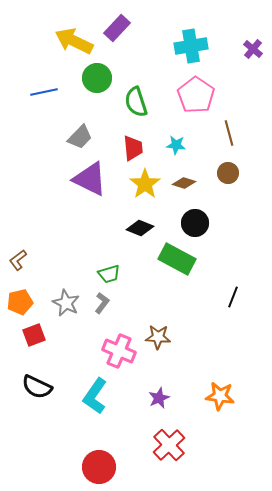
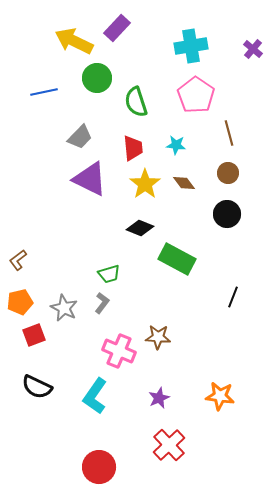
brown diamond: rotated 35 degrees clockwise
black circle: moved 32 px right, 9 px up
gray star: moved 2 px left, 5 px down
